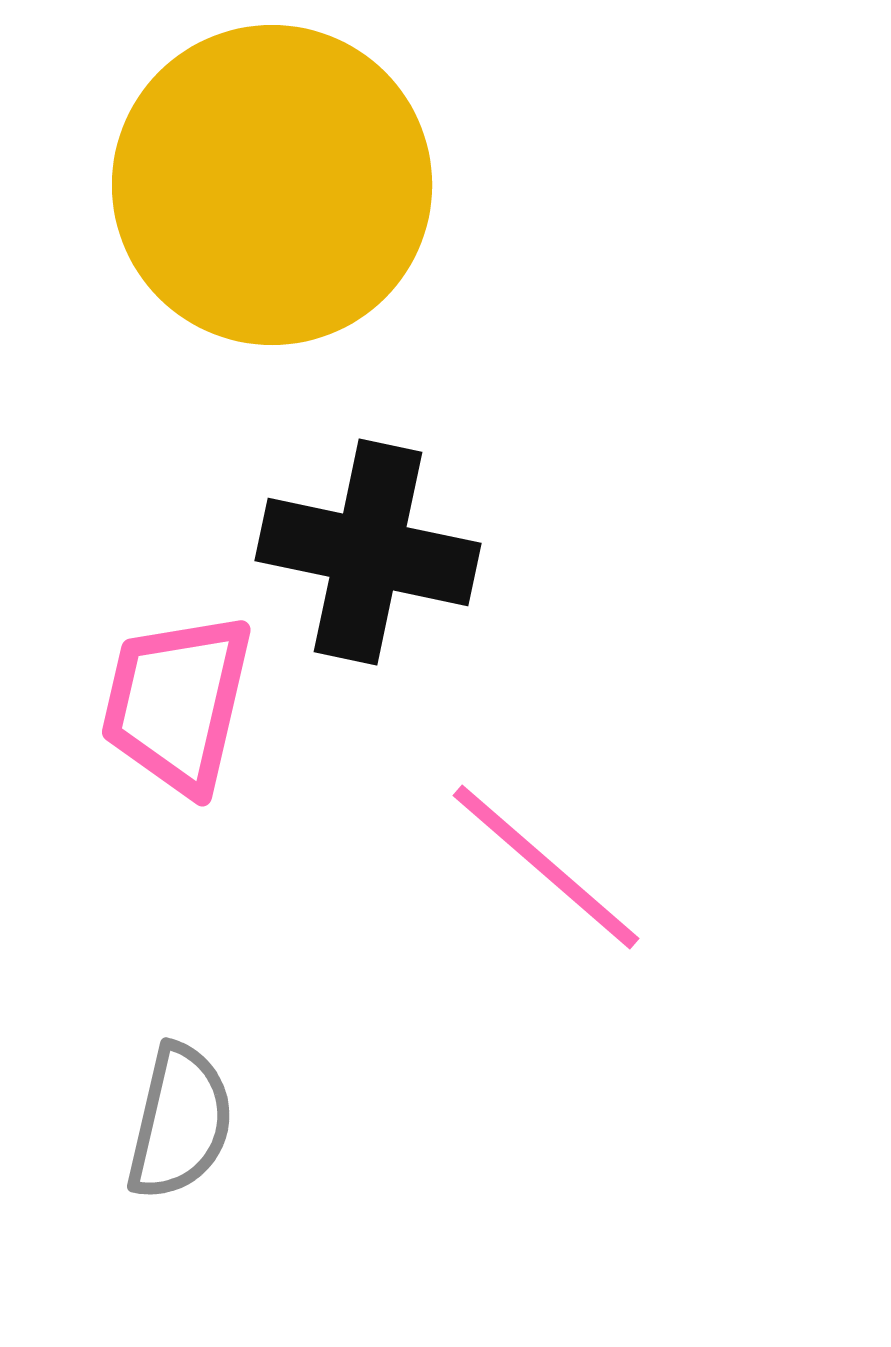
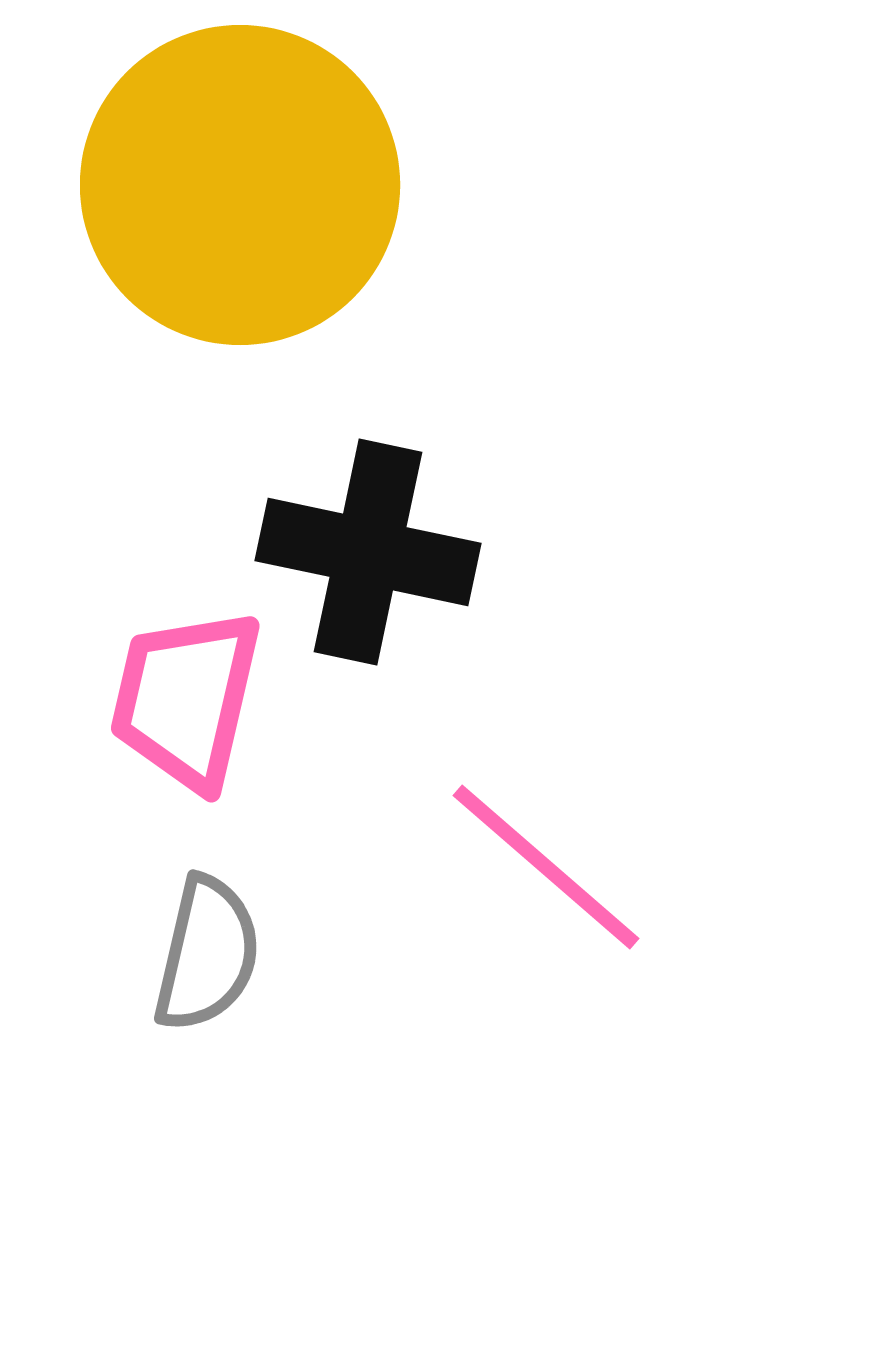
yellow circle: moved 32 px left
pink trapezoid: moved 9 px right, 4 px up
gray semicircle: moved 27 px right, 168 px up
